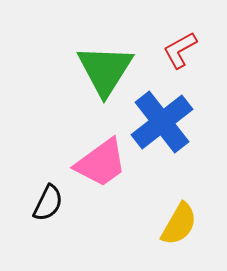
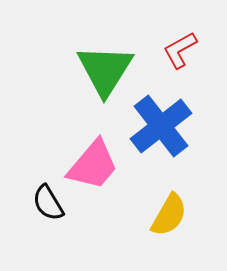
blue cross: moved 1 px left, 4 px down
pink trapezoid: moved 8 px left, 2 px down; rotated 14 degrees counterclockwise
black semicircle: rotated 123 degrees clockwise
yellow semicircle: moved 10 px left, 9 px up
